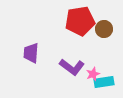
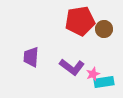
purple trapezoid: moved 4 px down
